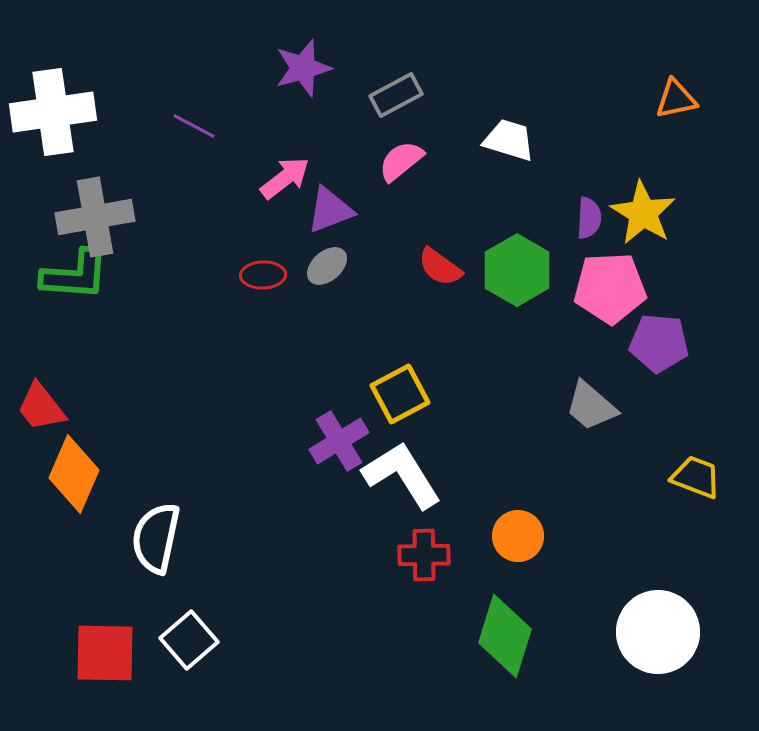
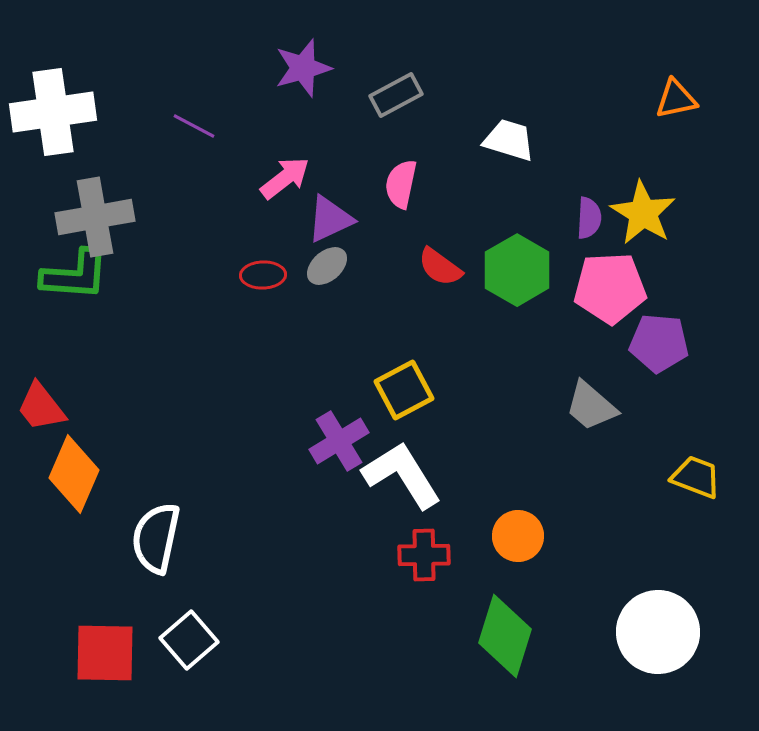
pink semicircle: moved 23 px down; rotated 39 degrees counterclockwise
purple triangle: moved 9 px down; rotated 4 degrees counterclockwise
yellow square: moved 4 px right, 4 px up
